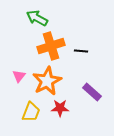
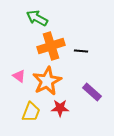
pink triangle: rotated 32 degrees counterclockwise
